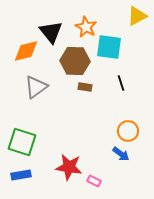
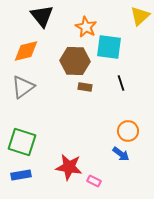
yellow triangle: moved 3 px right; rotated 15 degrees counterclockwise
black triangle: moved 9 px left, 16 px up
gray triangle: moved 13 px left
